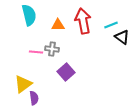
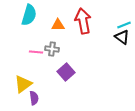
cyan semicircle: rotated 30 degrees clockwise
cyan line: moved 13 px right
